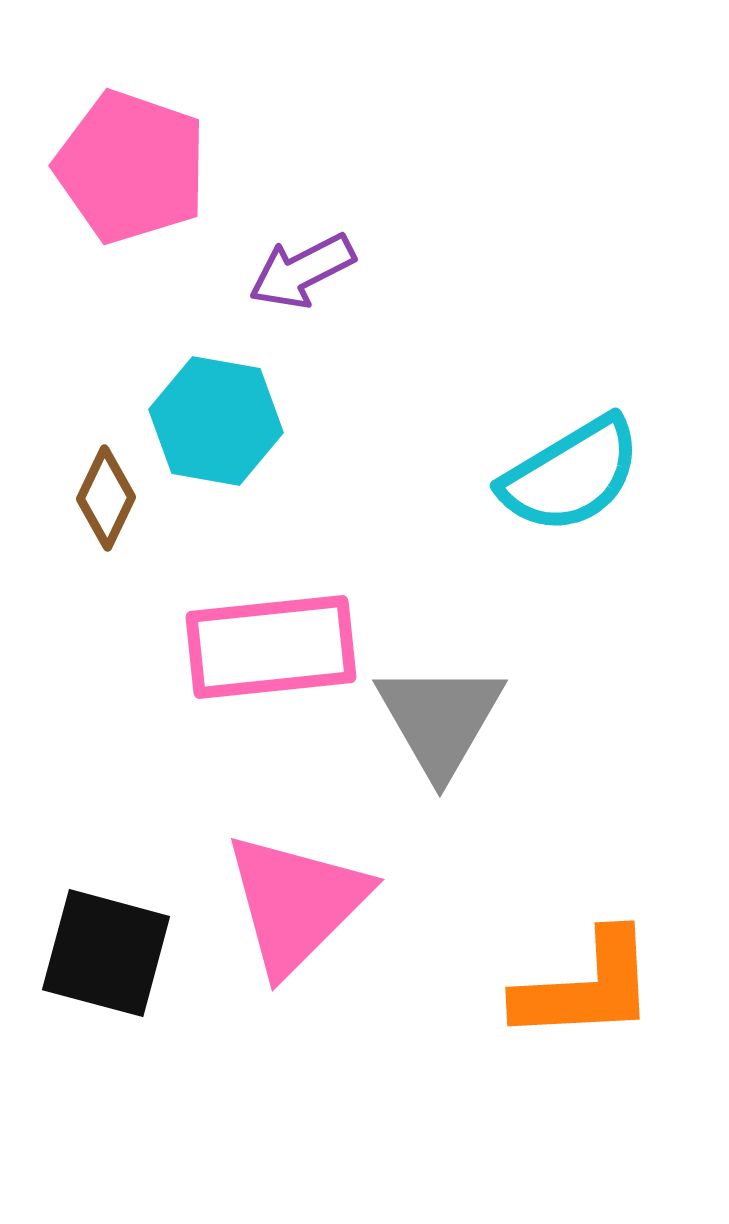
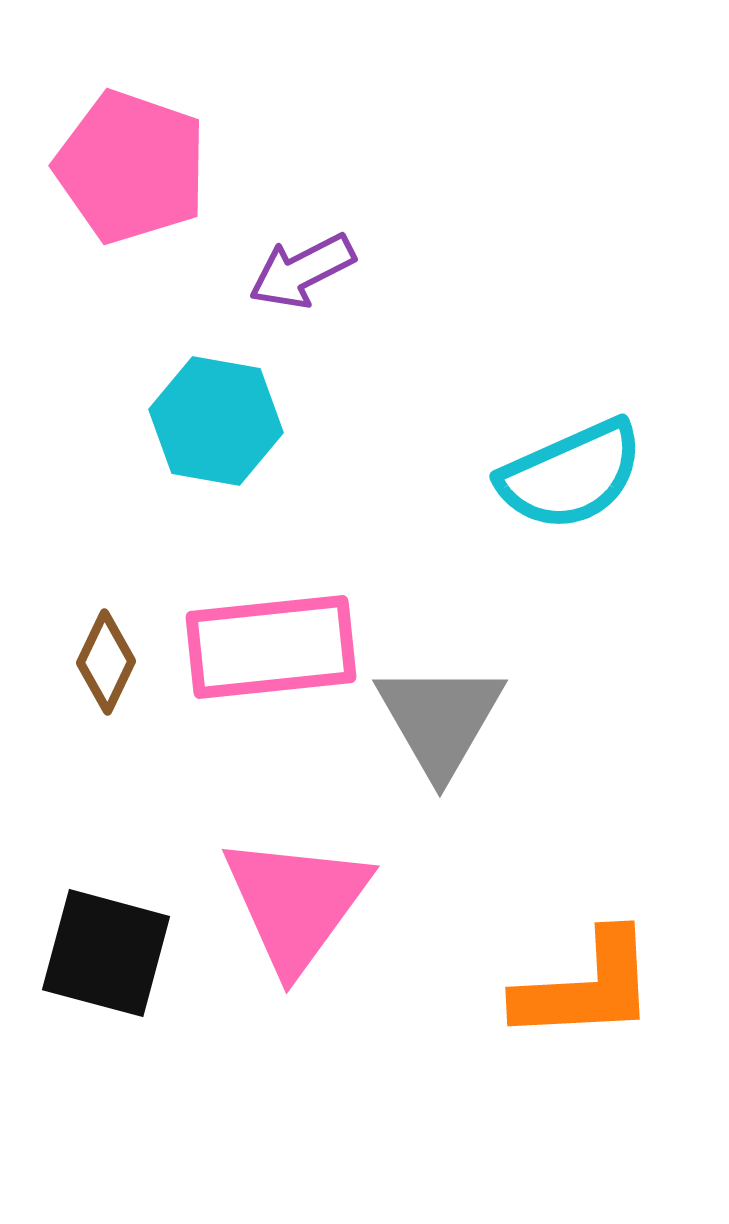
cyan semicircle: rotated 7 degrees clockwise
brown diamond: moved 164 px down
pink triangle: rotated 9 degrees counterclockwise
